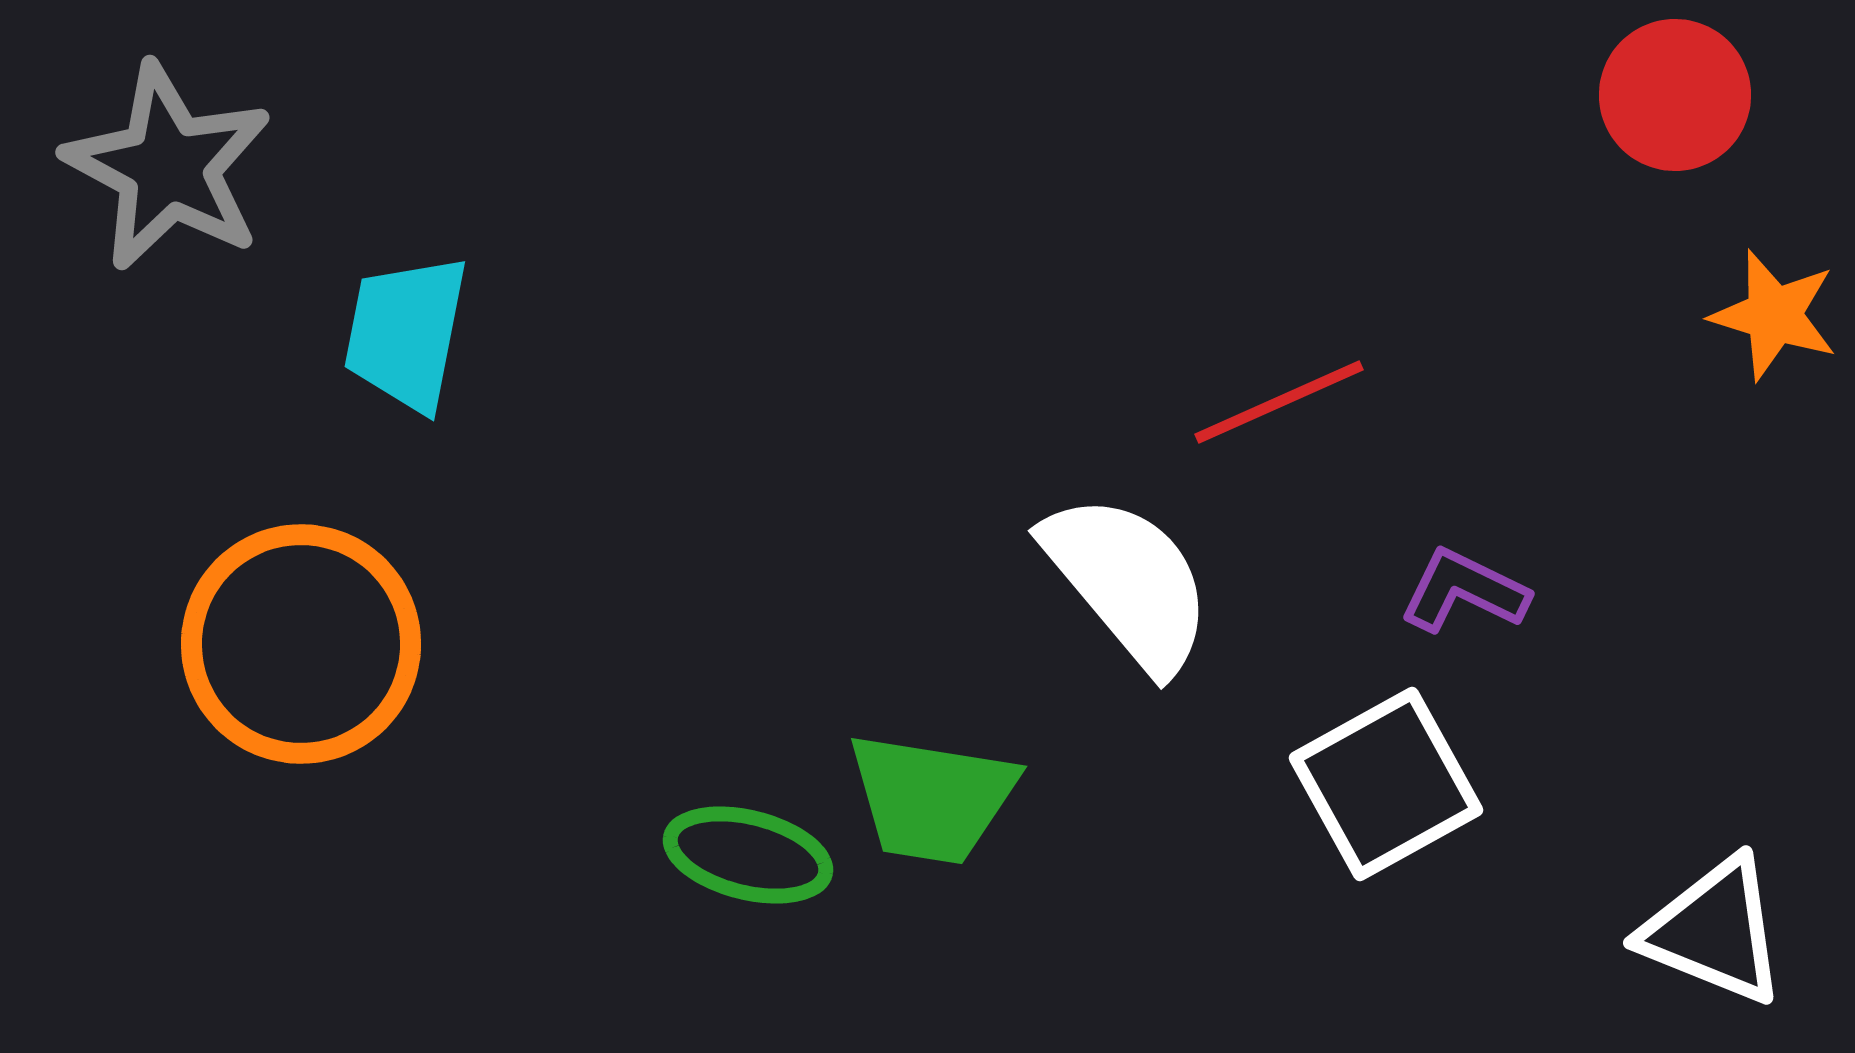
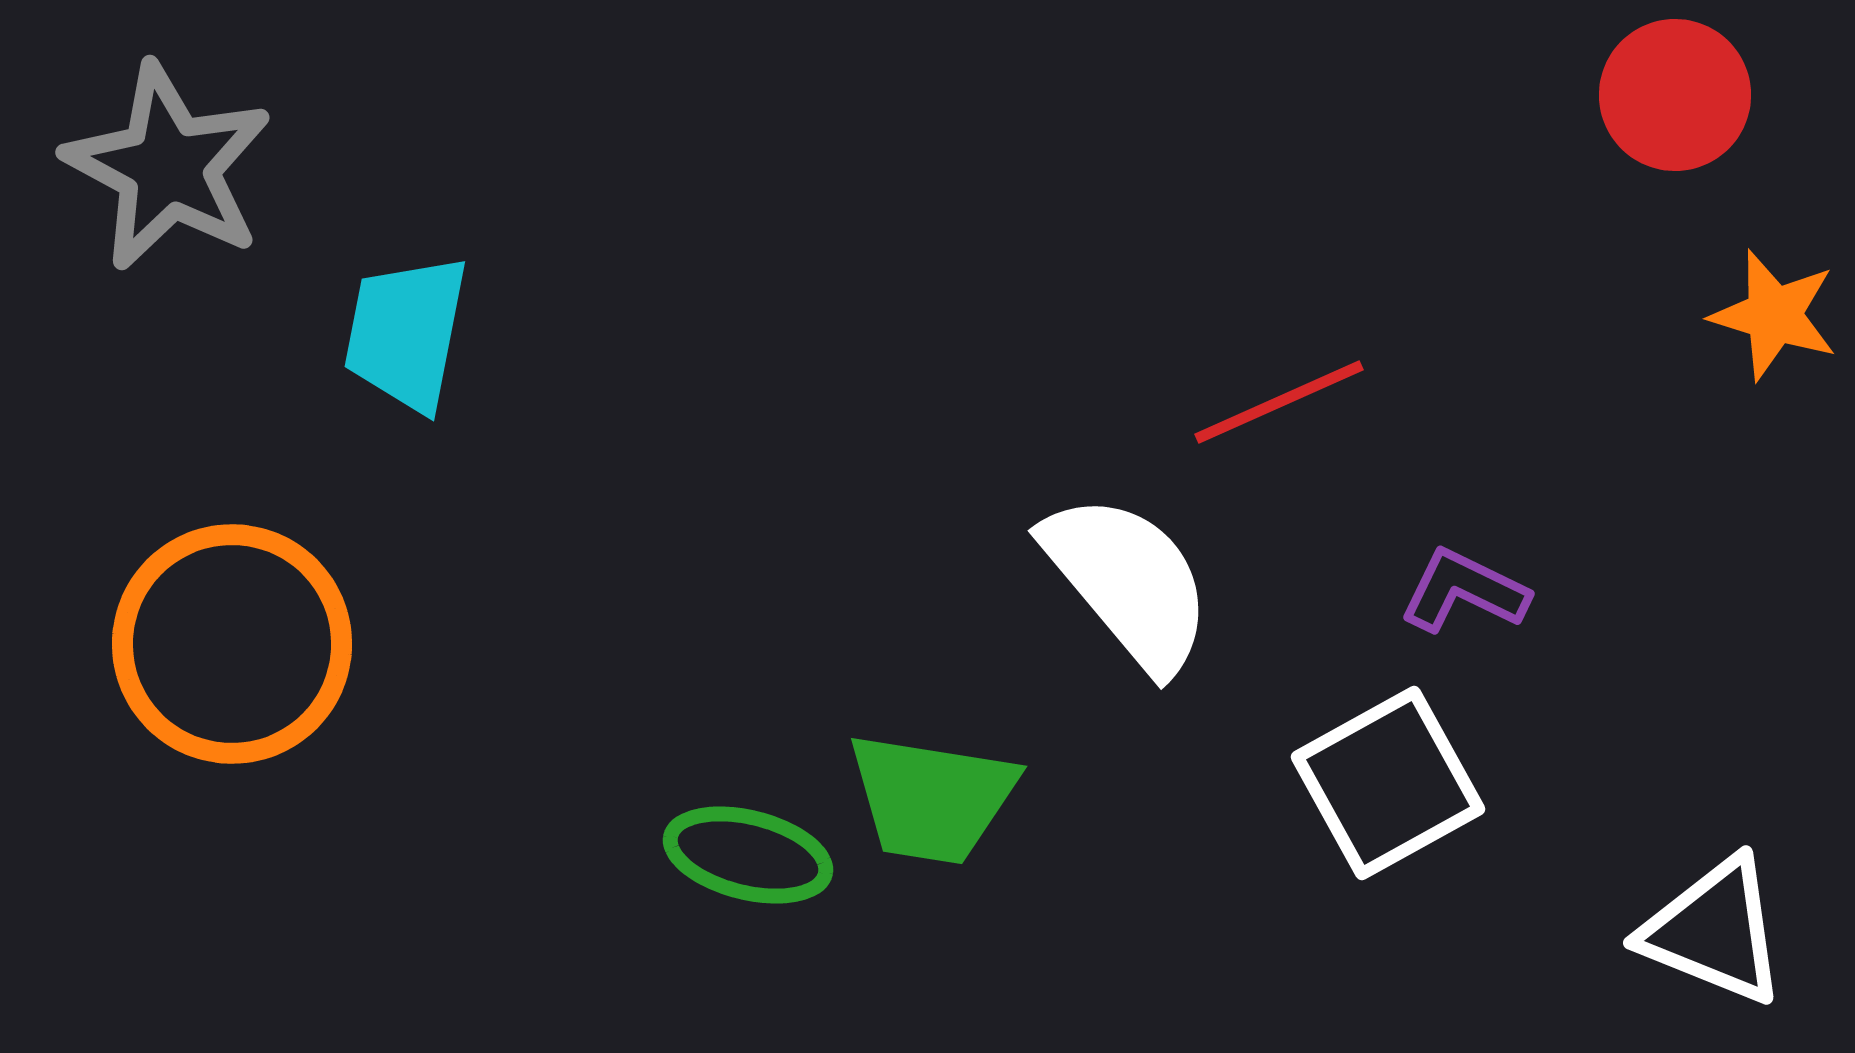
orange circle: moved 69 px left
white square: moved 2 px right, 1 px up
